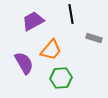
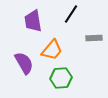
black line: rotated 42 degrees clockwise
purple trapezoid: rotated 70 degrees counterclockwise
gray rectangle: rotated 21 degrees counterclockwise
orange trapezoid: moved 1 px right
